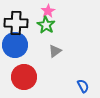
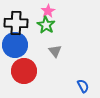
gray triangle: rotated 32 degrees counterclockwise
red circle: moved 6 px up
